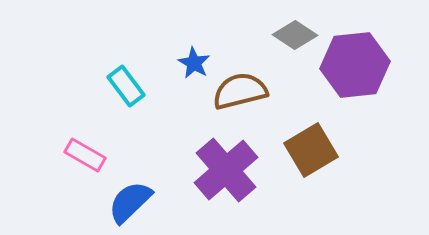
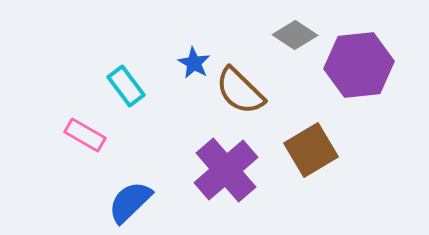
purple hexagon: moved 4 px right
brown semicircle: rotated 122 degrees counterclockwise
pink rectangle: moved 20 px up
